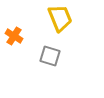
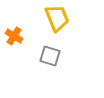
yellow trapezoid: moved 3 px left
